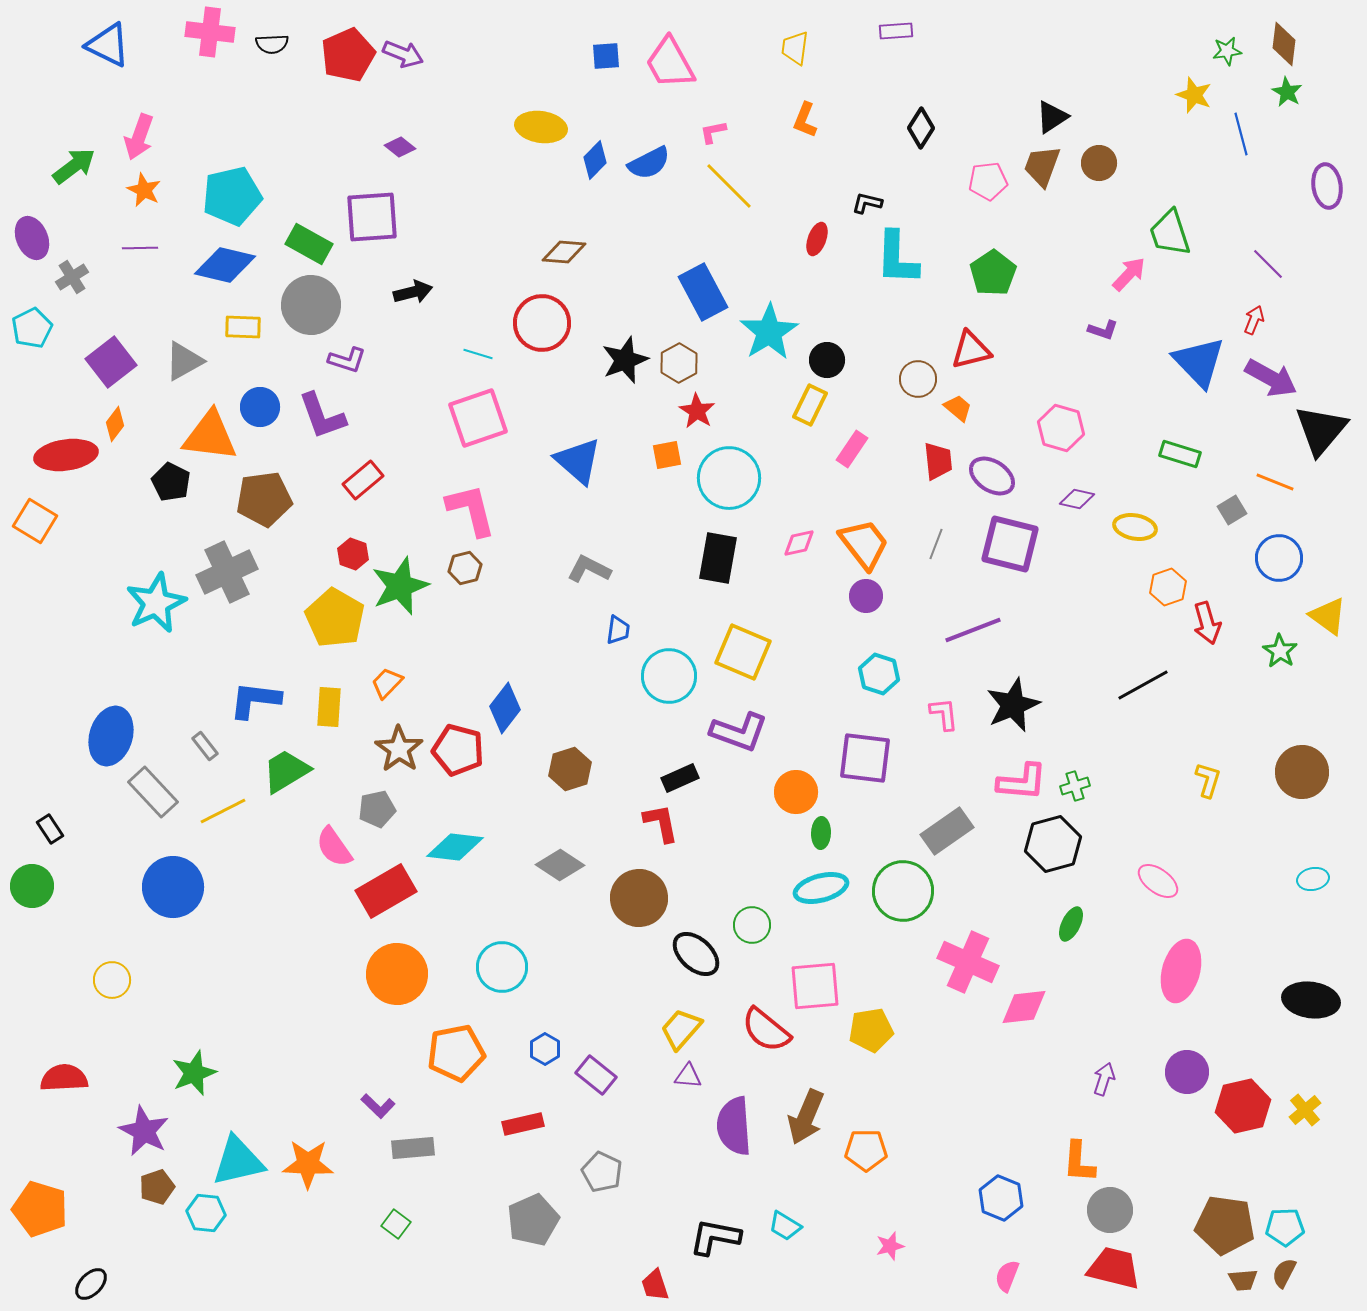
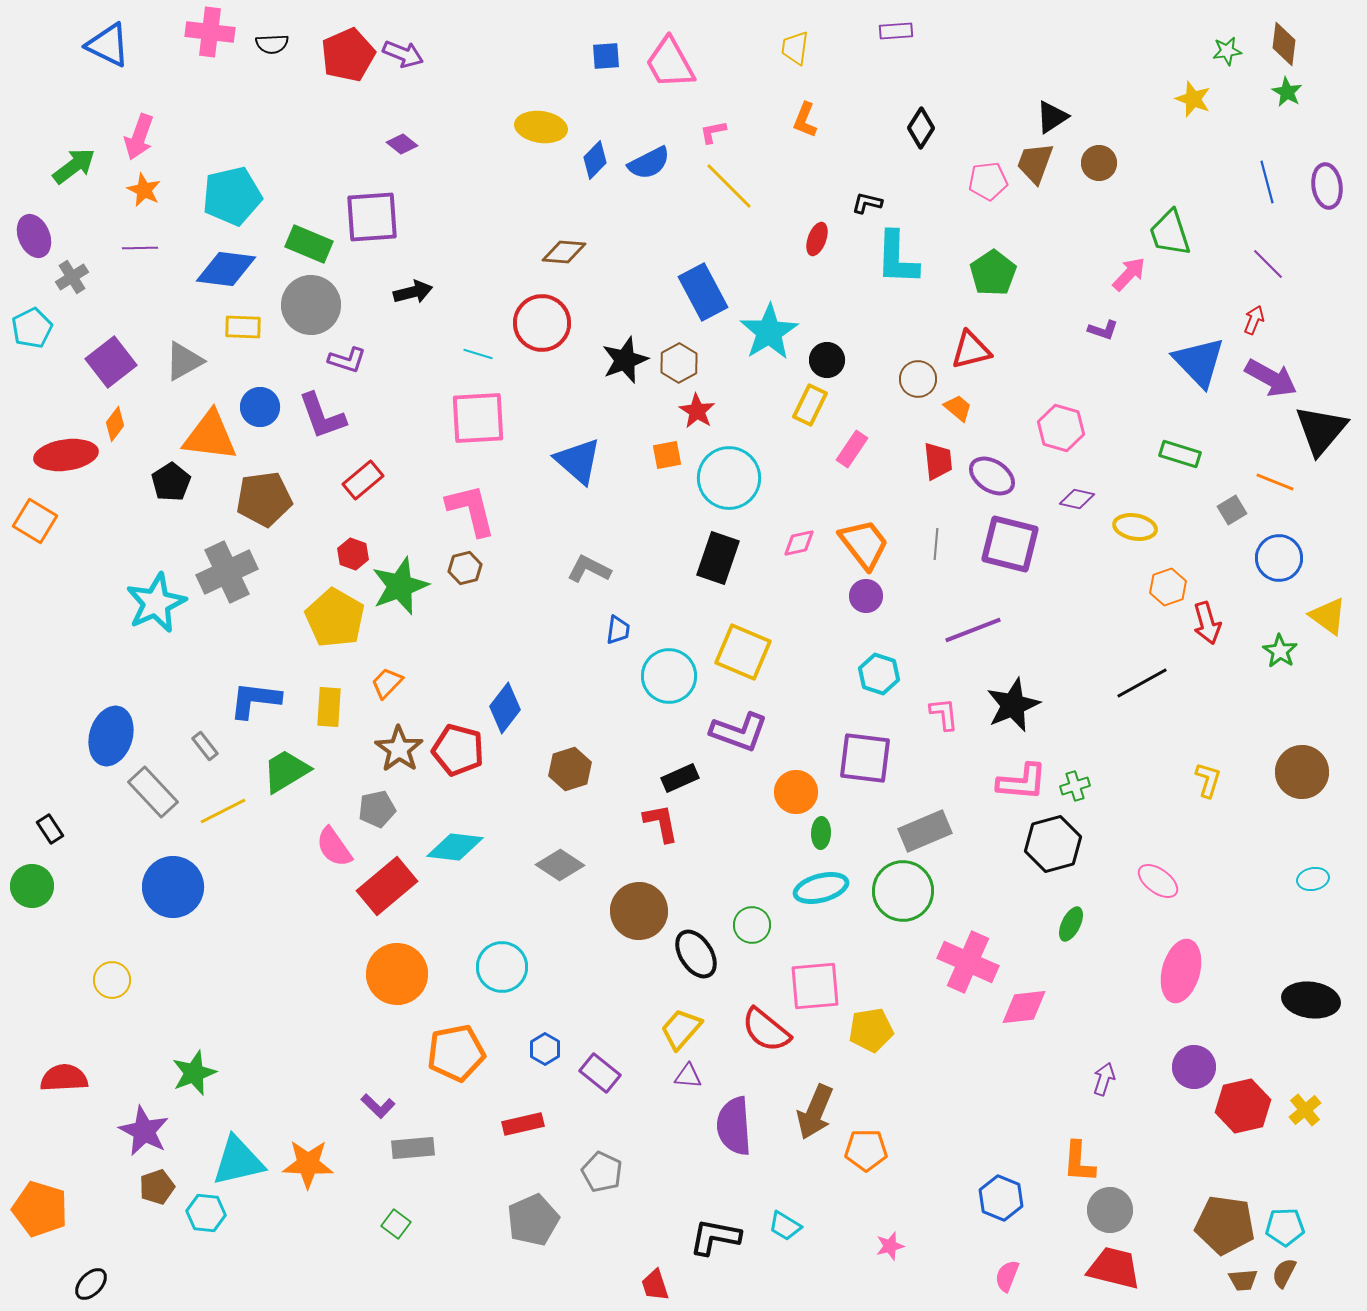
yellow star at (1194, 95): moved 1 px left, 4 px down
blue line at (1241, 134): moved 26 px right, 48 px down
purple diamond at (400, 147): moved 2 px right, 3 px up
brown trapezoid at (1042, 166): moved 7 px left, 3 px up
purple ellipse at (32, 238): moved 2 px right, 2 px up
green rectangle at (309, 244): rotated 6 degrees counterclockwise
blue diamond at (225, 265): moved 1 px right, 4 px down; rotated 6 degrees counterclockwise
pink square at (478, 418): rotated 16 degrees clockwise
black pentagon at (171, 482): rotated 12 degrees clockwise
gray line at (936, 544): rotated 16 degrees counterclockwise
black rectangle at (718, 558): rotated 9 degrees clockwise
black line at (1143, 685): moved 1 px left, 2 px up
gray rectangle at (947, 831): moved 22 px left; rotated 12 degrees clockwise
red rectangle at (386, 891): moved 1 px right, 5 px up; rotated 10 degrees counterclockwise
brown circle at (639, 898): moved 13 px down
black ellipse at (696, 954): rotated 15 degrees clockwise
purple circle at (1187, 1072): moved 7 px right, 5 px up
purple rectangle at (596, 1075): moved 4 px right, 2 px up
brown arrow at (806, 1117): moved 9 px right, 5 px up
